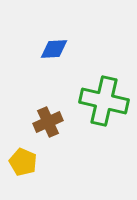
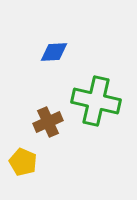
blue diamond: moved 3 px down
green cross: moved 8 px left
